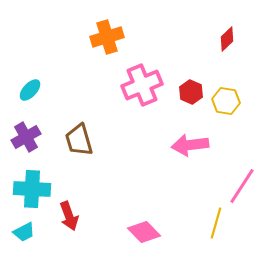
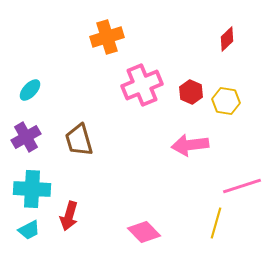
pink line: rotated 39 degrees clockwise
red arrow: rotated 36 degrees clockwise
cyan trapezoid: moved 5 px right, 2 px up
